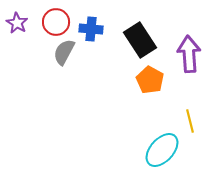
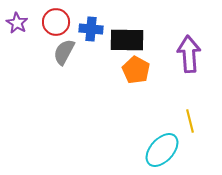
black rectangle: moved 13 px left; rotated 56 degrees counterclockwise
orange pentagon: moved 14 px left, 10 px up
